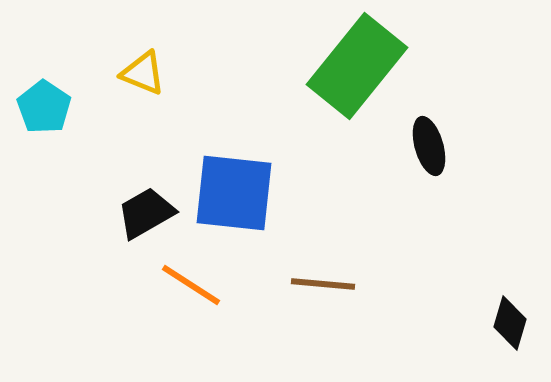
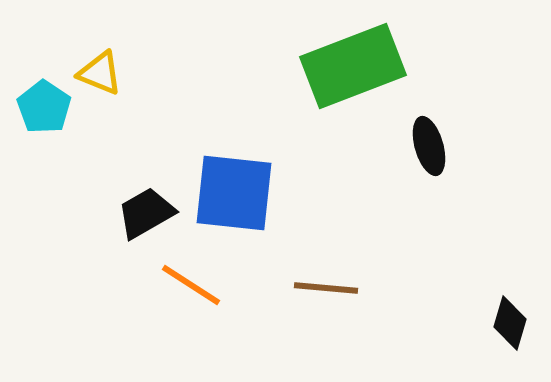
green rectangle: moved 4 px left; rotated 30 degrees clockwise
yellow triangle: moved 43 px left
brown line: moved 3 px right, 4 px down
